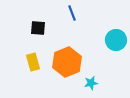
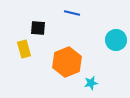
blue line: rotated 56 degrees counterclockwise
yellow rectangle: moved 9 px left, 13 px up
